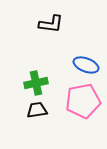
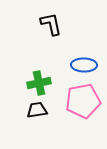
black L-shape: rotated 110 degrees counterclockwise
blue ellipse: moved 2 px left; rotated 20 degrees counterclockwise
green cross: moved 3 px right
